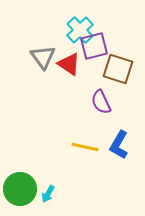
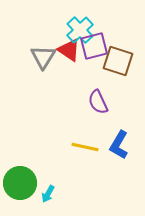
gray triangle: rotated 8 degrees clockwise
red triangle: moved 14 px up
brown square: moved 8 px up
purple semicircle: moved 3 px left
green circle: moved 6 px up
